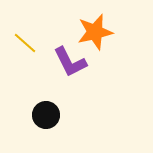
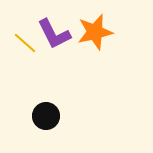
purple L-shape: moved 16 px left, 28 px up
black circle: moved 1 px down
